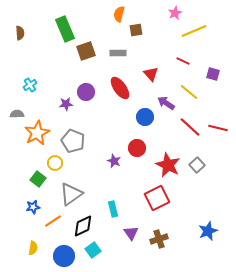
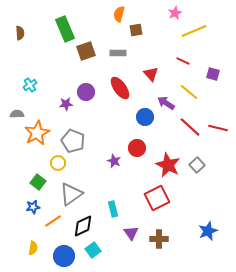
yellow circle at (55, 163): moved 3 px right
green square at (38, 179): moved 3 px down
brown cross at (159, 239): rotated 18 degrees clockwise
